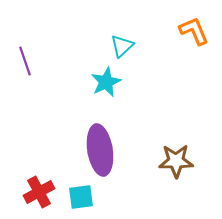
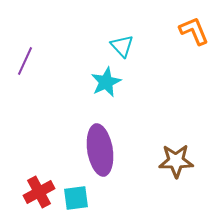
cyan triangle: rotated 30 degrees counterclockwise
purple line: rotated 44 degrees clockwise
cyan square: moved 5 px left, 1 px down
